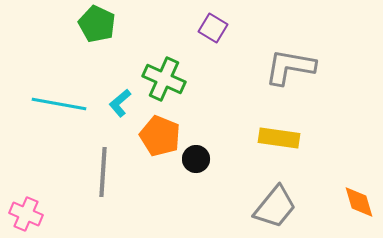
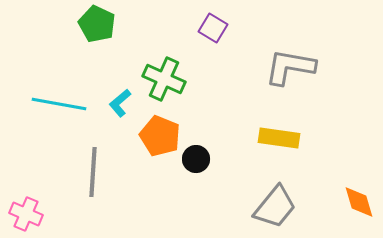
gray line: moved 10 px left
